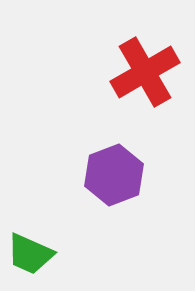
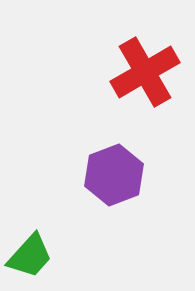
green trapezoid: moved 2 px down; rotated 72 degrees counterclockwise
